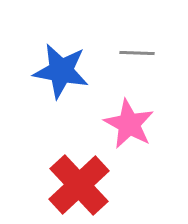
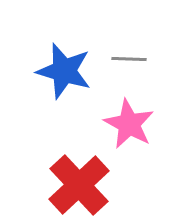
gray line: moved 8 px left, 6 px down
blue star: moved 3 px right; rotated 6 degrees clockwise
